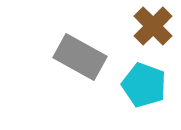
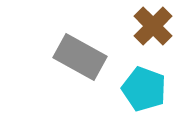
cyan pentagon: moved 4 px down
